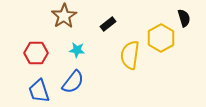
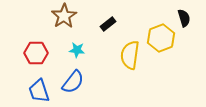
yellow hexagon: rotated 8 degrees clockwise
